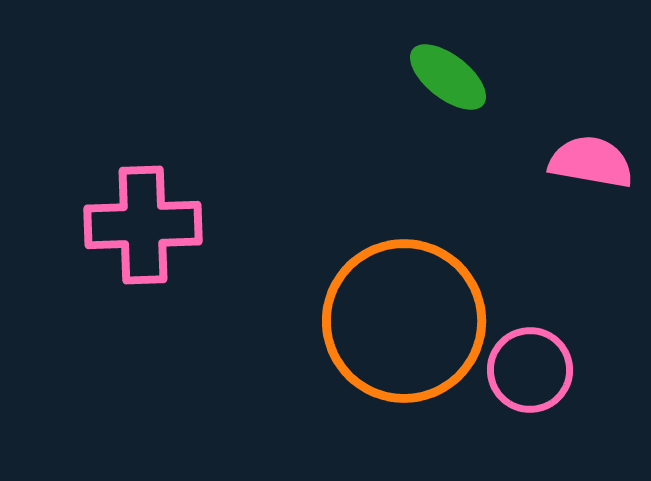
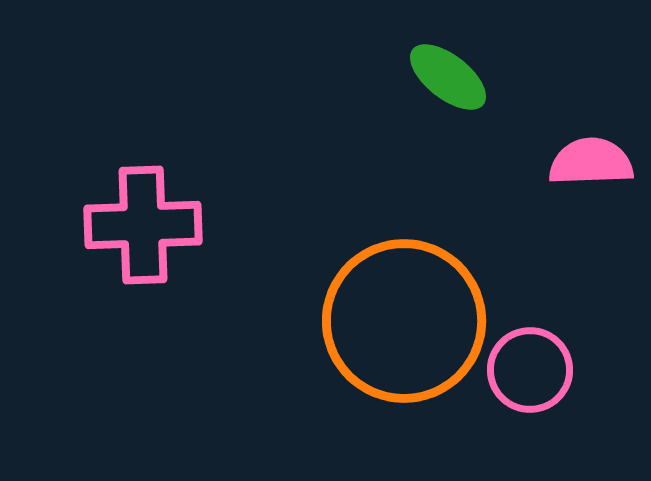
pink semicircle: rotated 12 degrees counterclockwise
